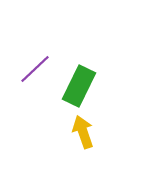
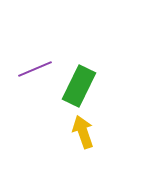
purple line: rotated 20 degrees clockwise
